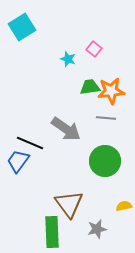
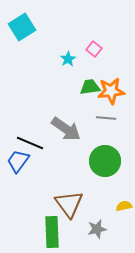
cyan star: rotated 21 degrees clockwise
